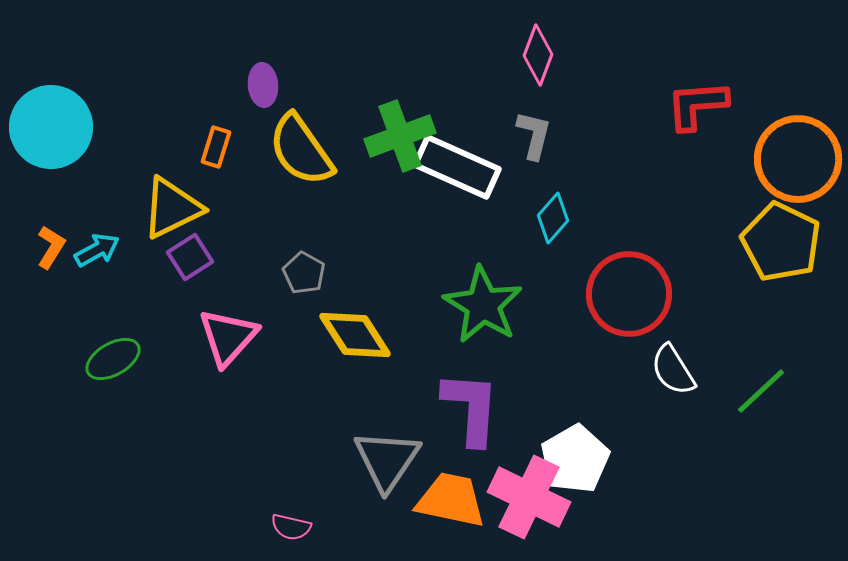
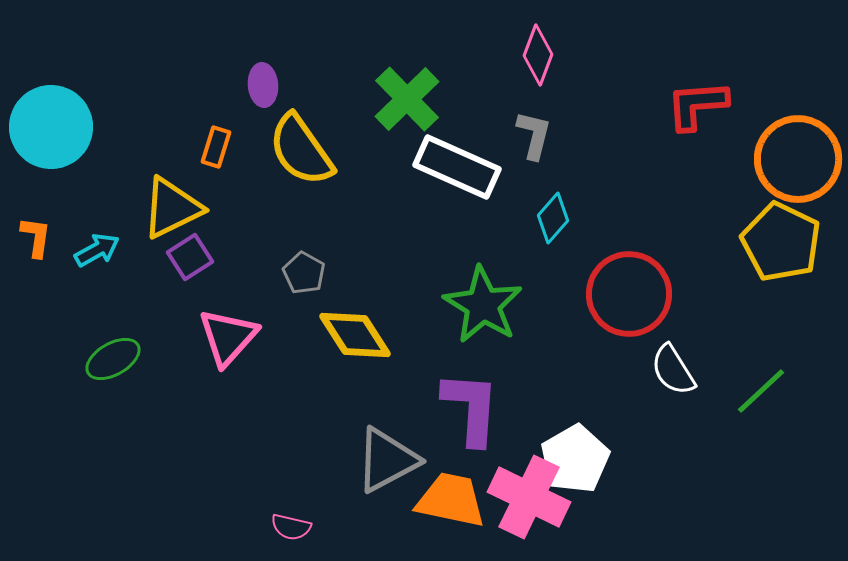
green cross: moved 7 px right, 37 px up; rotated 24 degrees counterclockwise
orange L-shape: moved 15 px left, 10 px up; rotated 24 degrees counterclockwise
gray triangle: rotated 28 degrees clockwise
